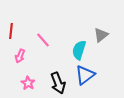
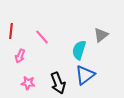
pink line: moved 1 px left, 3 px up
pink star: rotated 24 degrees counterclockwise
